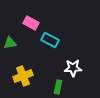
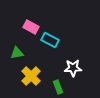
pink rectangle: moved 4 px down
green triangle: moved 7 px right, 10 px down
yellow cross: moved 8 px right; rotated 24 degrees counterclockwise
green rectangle: rotated 32 degrees counterclockwise
